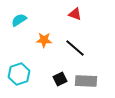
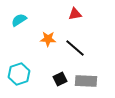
red triangle: rotated 32 degrees counterclockwise
orange star: moved 4 px right, 1 px up
